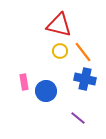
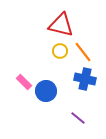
red triangle: moved 2 px right
pink rectangle: rotated 35 degrees counterclockwise
